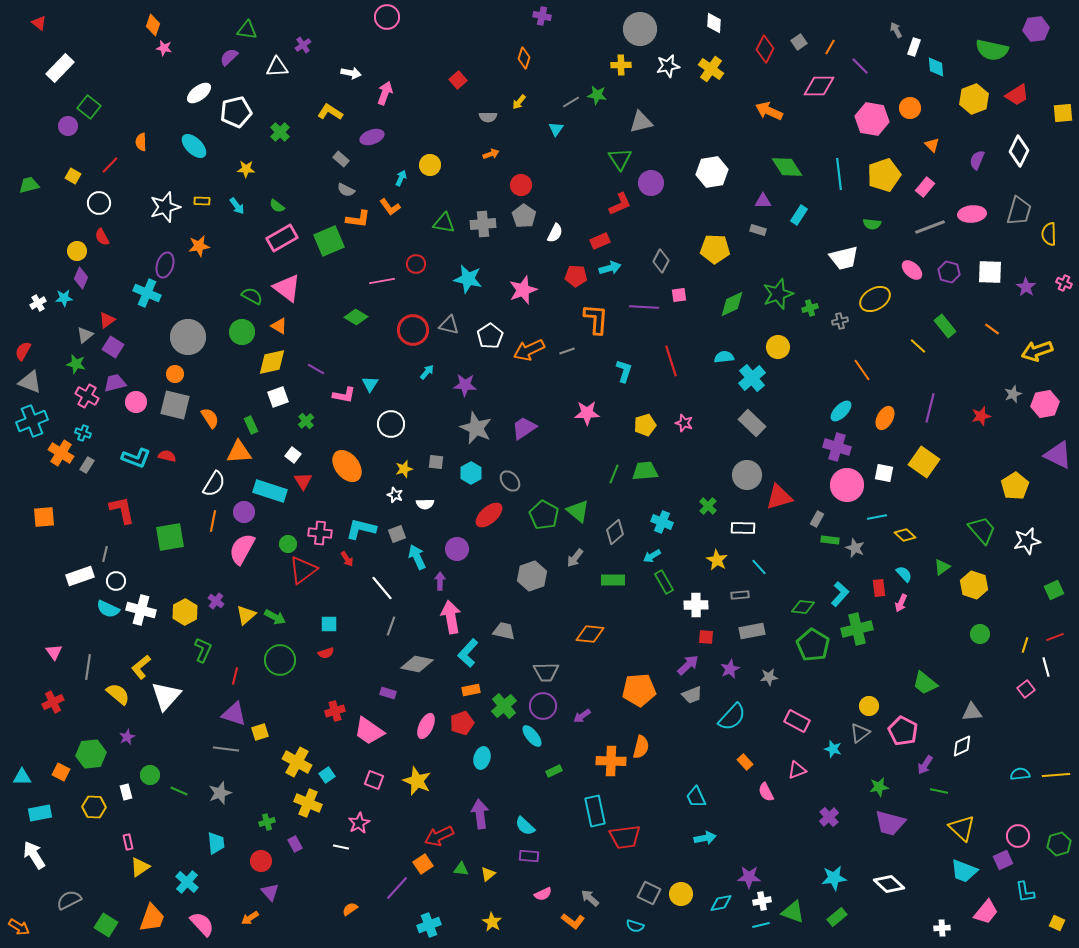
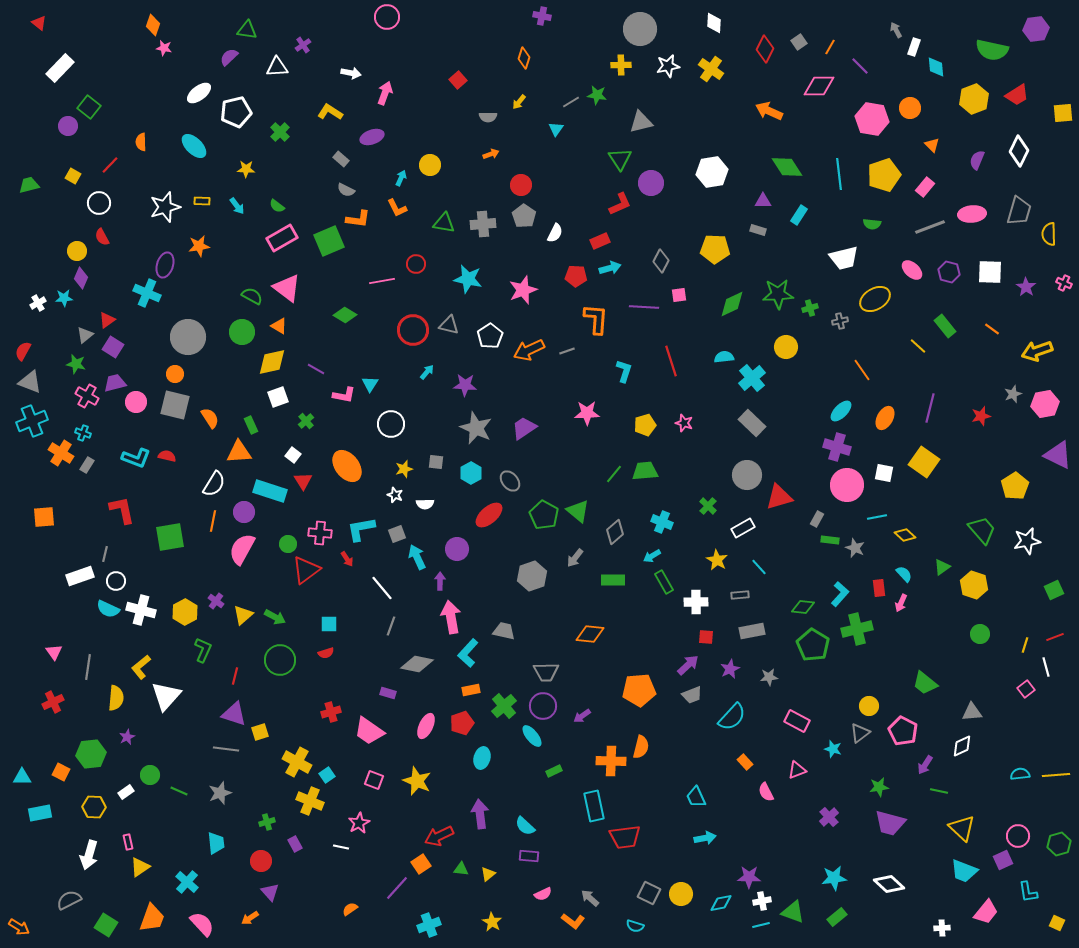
orange L-shape at (390, 207): moved 7 px right, 1 px down; rotated 10 degrees clockwise
green star at (778, 294): rotated 16 degrees clockwise
green diamond at (356, 317): moved 11 px left, 2 px up
yellow circle at (778, 347): moved 8 px right
green line at (614, 474): rotated 18 degrees clockwise
white rectangle at (743, 528): rotated 30 degrees counterclockwise
cyan L-shape at (361, 529): rotated 24 degrees counterclockwise
red triangle at (303, 570): moved 3 px right
white cross at (696, 605): moved 3 px up
yellow triangle at (246, 615): moved 3 px left
yellow semicircle at (118, 694): moved 2 px left, 4 px down; rotated 55 degrees clockwise
red cross at (335, 711): moved 4 px left, 1 px down
white rectangle at (126, 792): rotated 70 degrees clockwise
yellow cross at (308, 803): moved 2 px right, 2 px up
cyan rectangle at (595, 811): moved 1 px left, 5 px up
white arrow at (34, 855): moved 55 px right; rotated 132 degrees counterclockwise
orange square at (423, 864): moved 2 px left
cyan L-shape at (1025, 892): moved 3 px right
